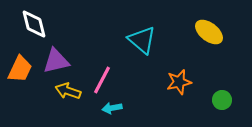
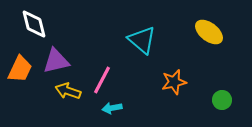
orange star: moved 5 px left
